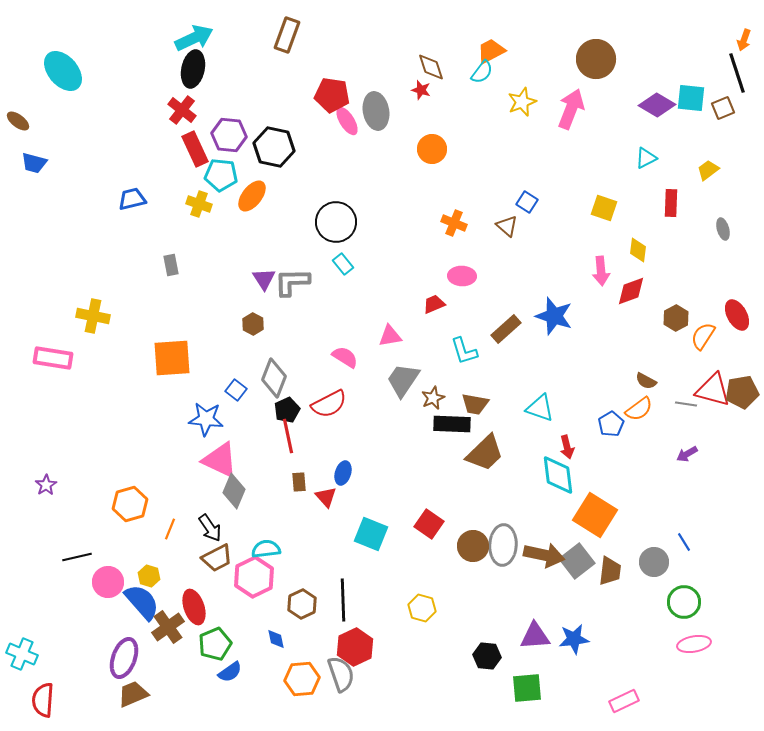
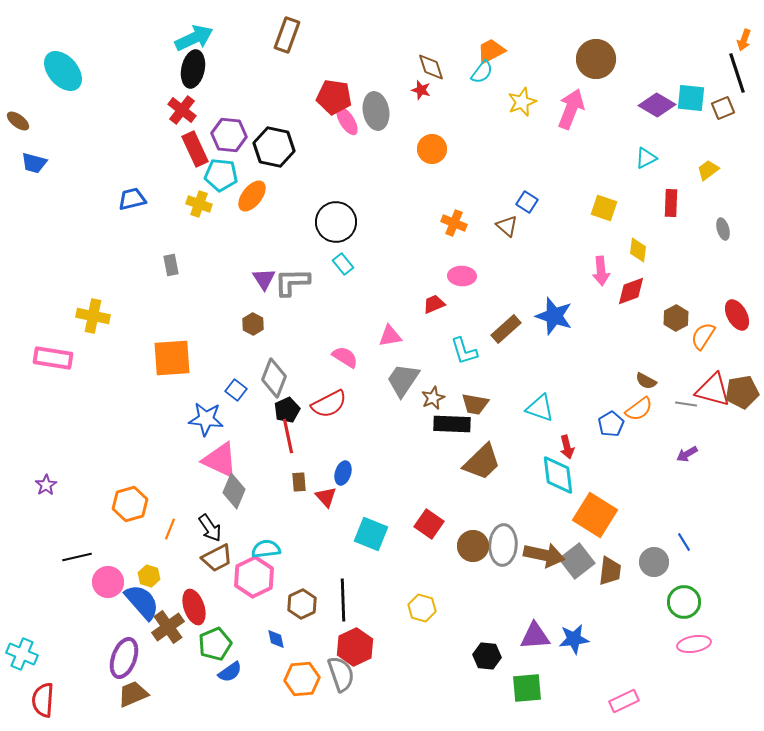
red pentagon at (332, 95): moved 2 px right, 2 px down
brown trapezoid at (485, 453): moved 3 px left, 9 px down
